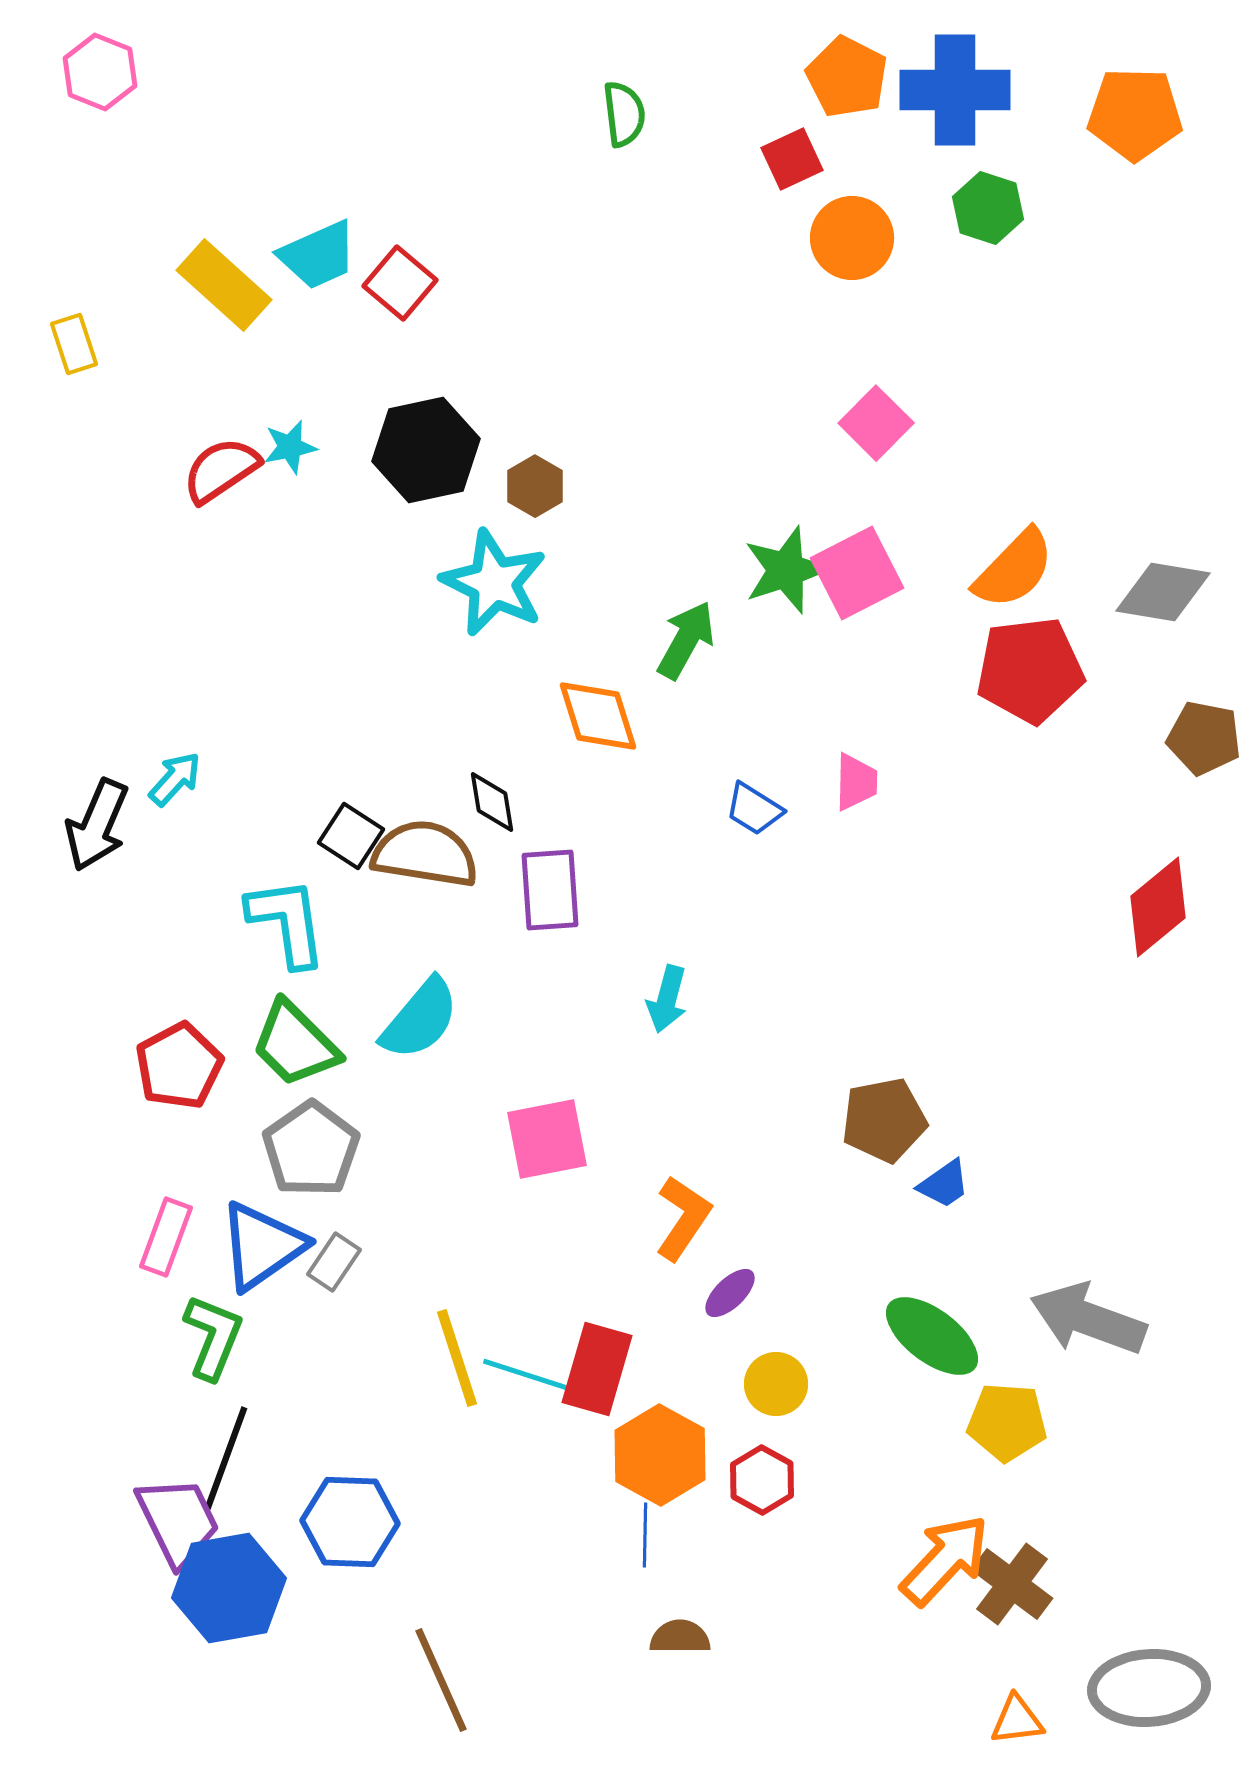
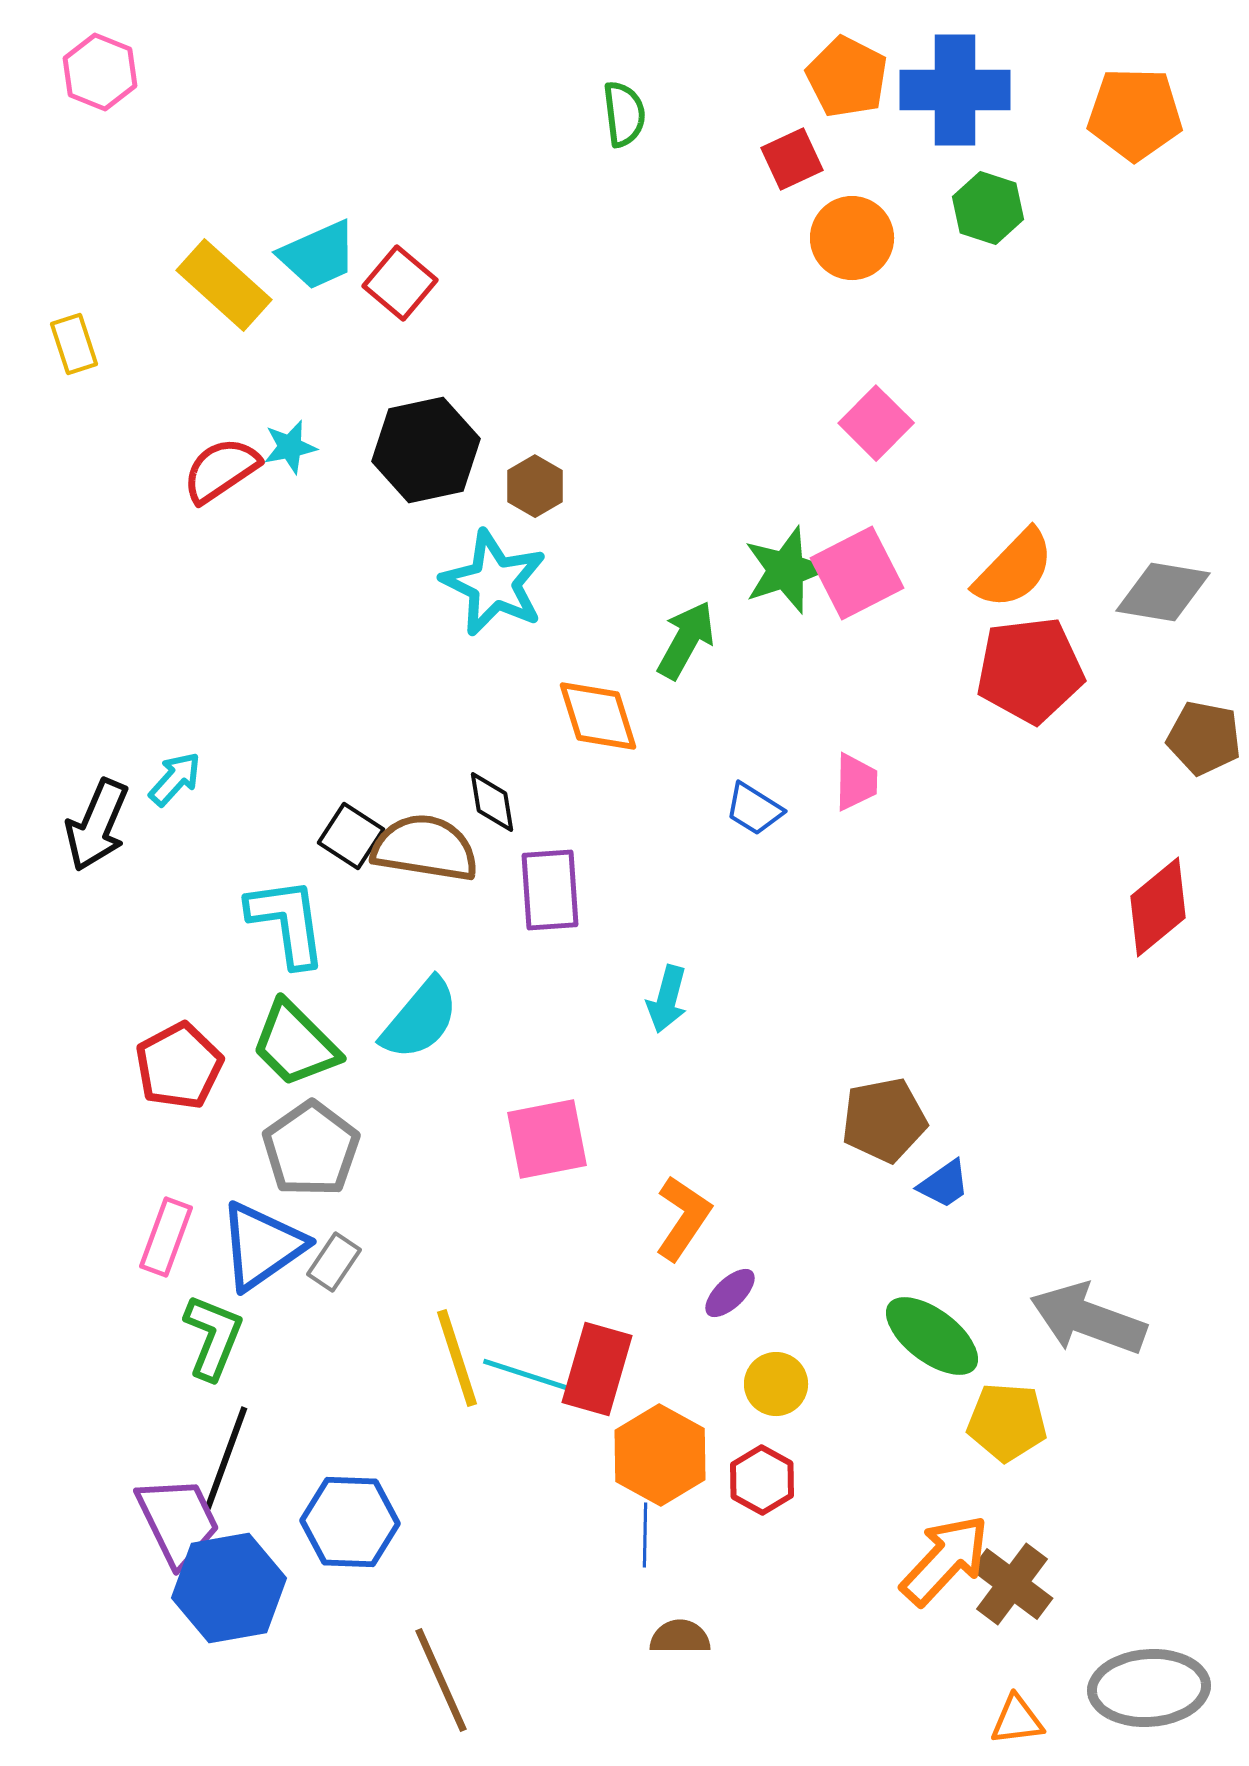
brown semicircle at (425, 854): moved 6 px up
